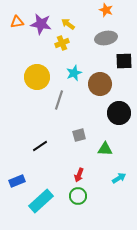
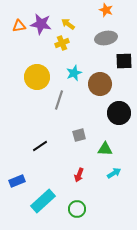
orange triangle: moved 2 px right, 4 px down
cyan arrow: moved 5 px left, 5 px up
green circle: moved 1 px left, 13 px down
cyan rectangle: moved 2 px right
